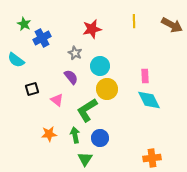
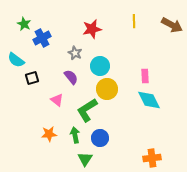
black square: moved 11 px up
